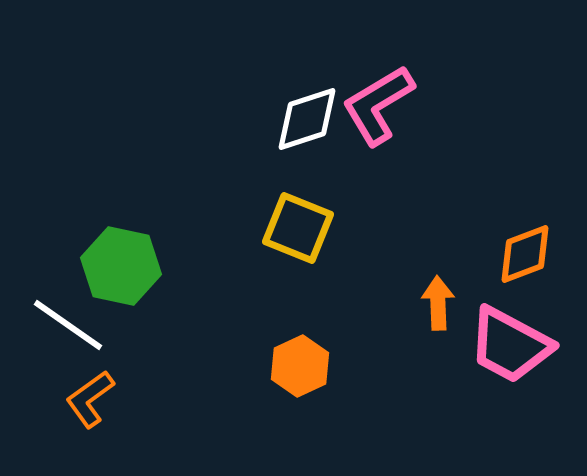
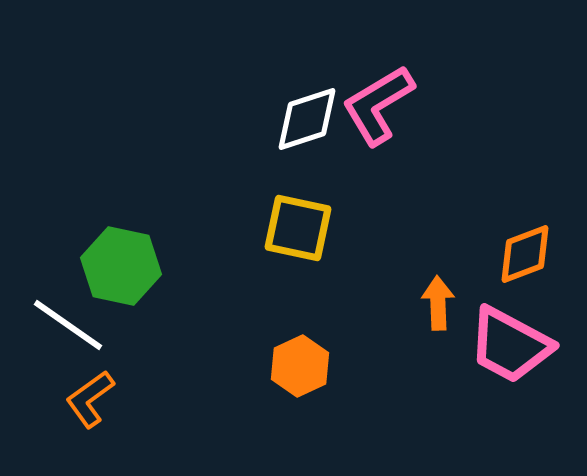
yellow square: rotated 10 degrees counterclockwise
